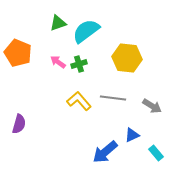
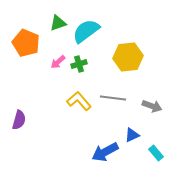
orange pentagon: moved 8 px right, 10 px up
yellow hexagon: moved 1 px right, 1 px up; rotated 12 degrees counterclockwise
pink arrow: rotated 77 degrees counterclockwise
gray arrow: rotated 12 degrees counterclockwise
purple semicircle: moved 4 px up
blue arrow: rotated 12 degrees clockwise
